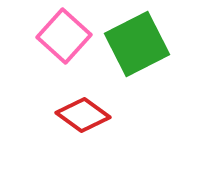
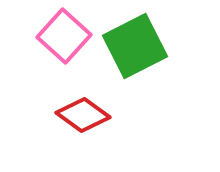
green square: moved 2 px left, 2 px down
